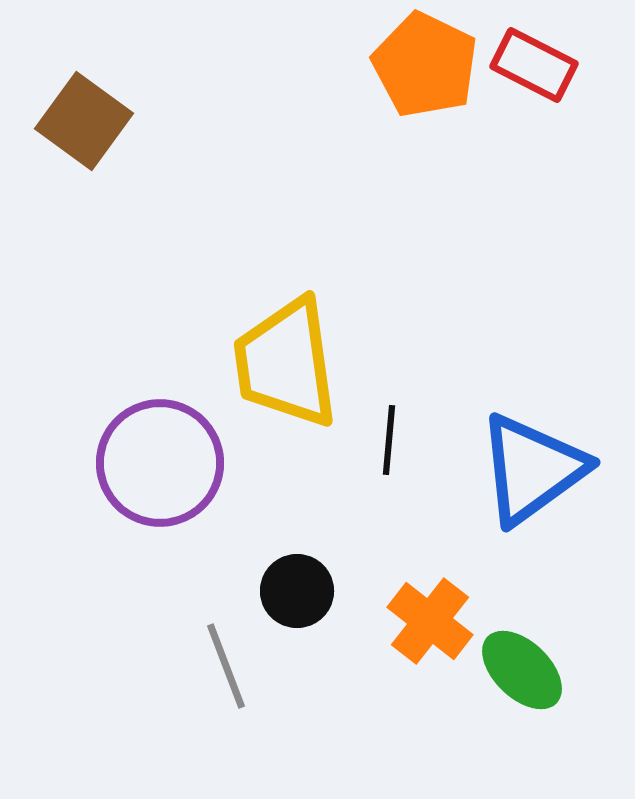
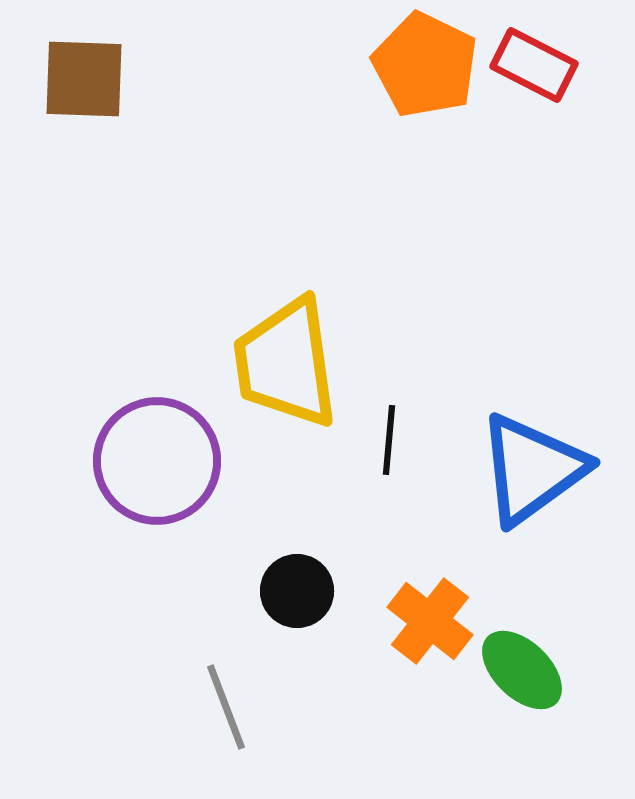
brown square: moved 42 px up; rotated 34 degrees counterclockwise
purple circle: moved 3 px left, 2 px up
gray line: moved 41 px down
